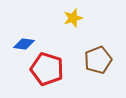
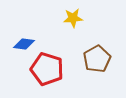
yellow star: rotated 12 degrees clockwise
brown pentagon: moved 1 px left, 1 px up; rotated 8 degrees counterclockwise
